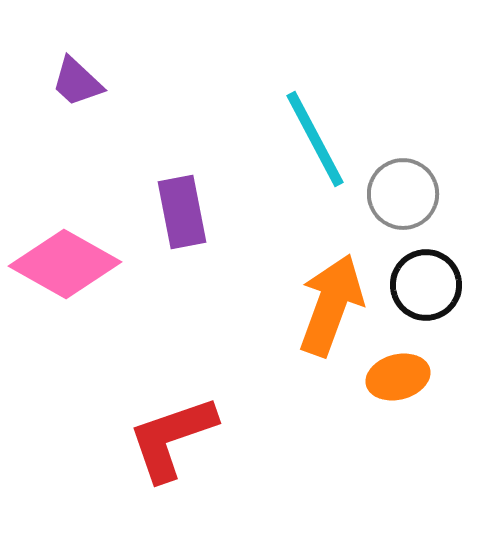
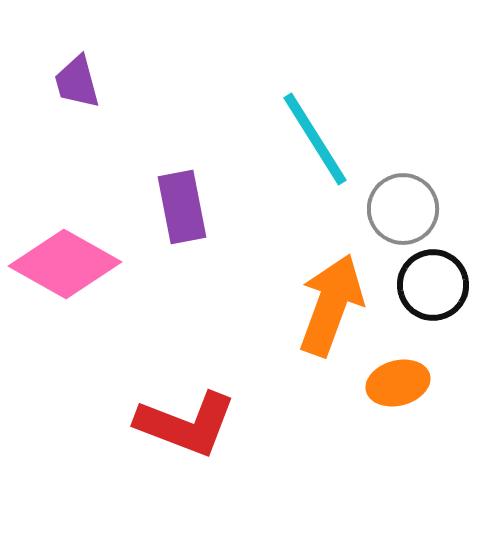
purple trapezoid: rotated 32 degrees clockwise
cyan line: rotated 4 degrees counterclockwise
gray circle: moved 15 px down
purple rectangle: moved 5 px up
black circle: moved 7 px right
orange ellipse: moved 6 px down
red L-shape: moved 14 px right, 14 px up; rotated 140 degrees counterclockwise
